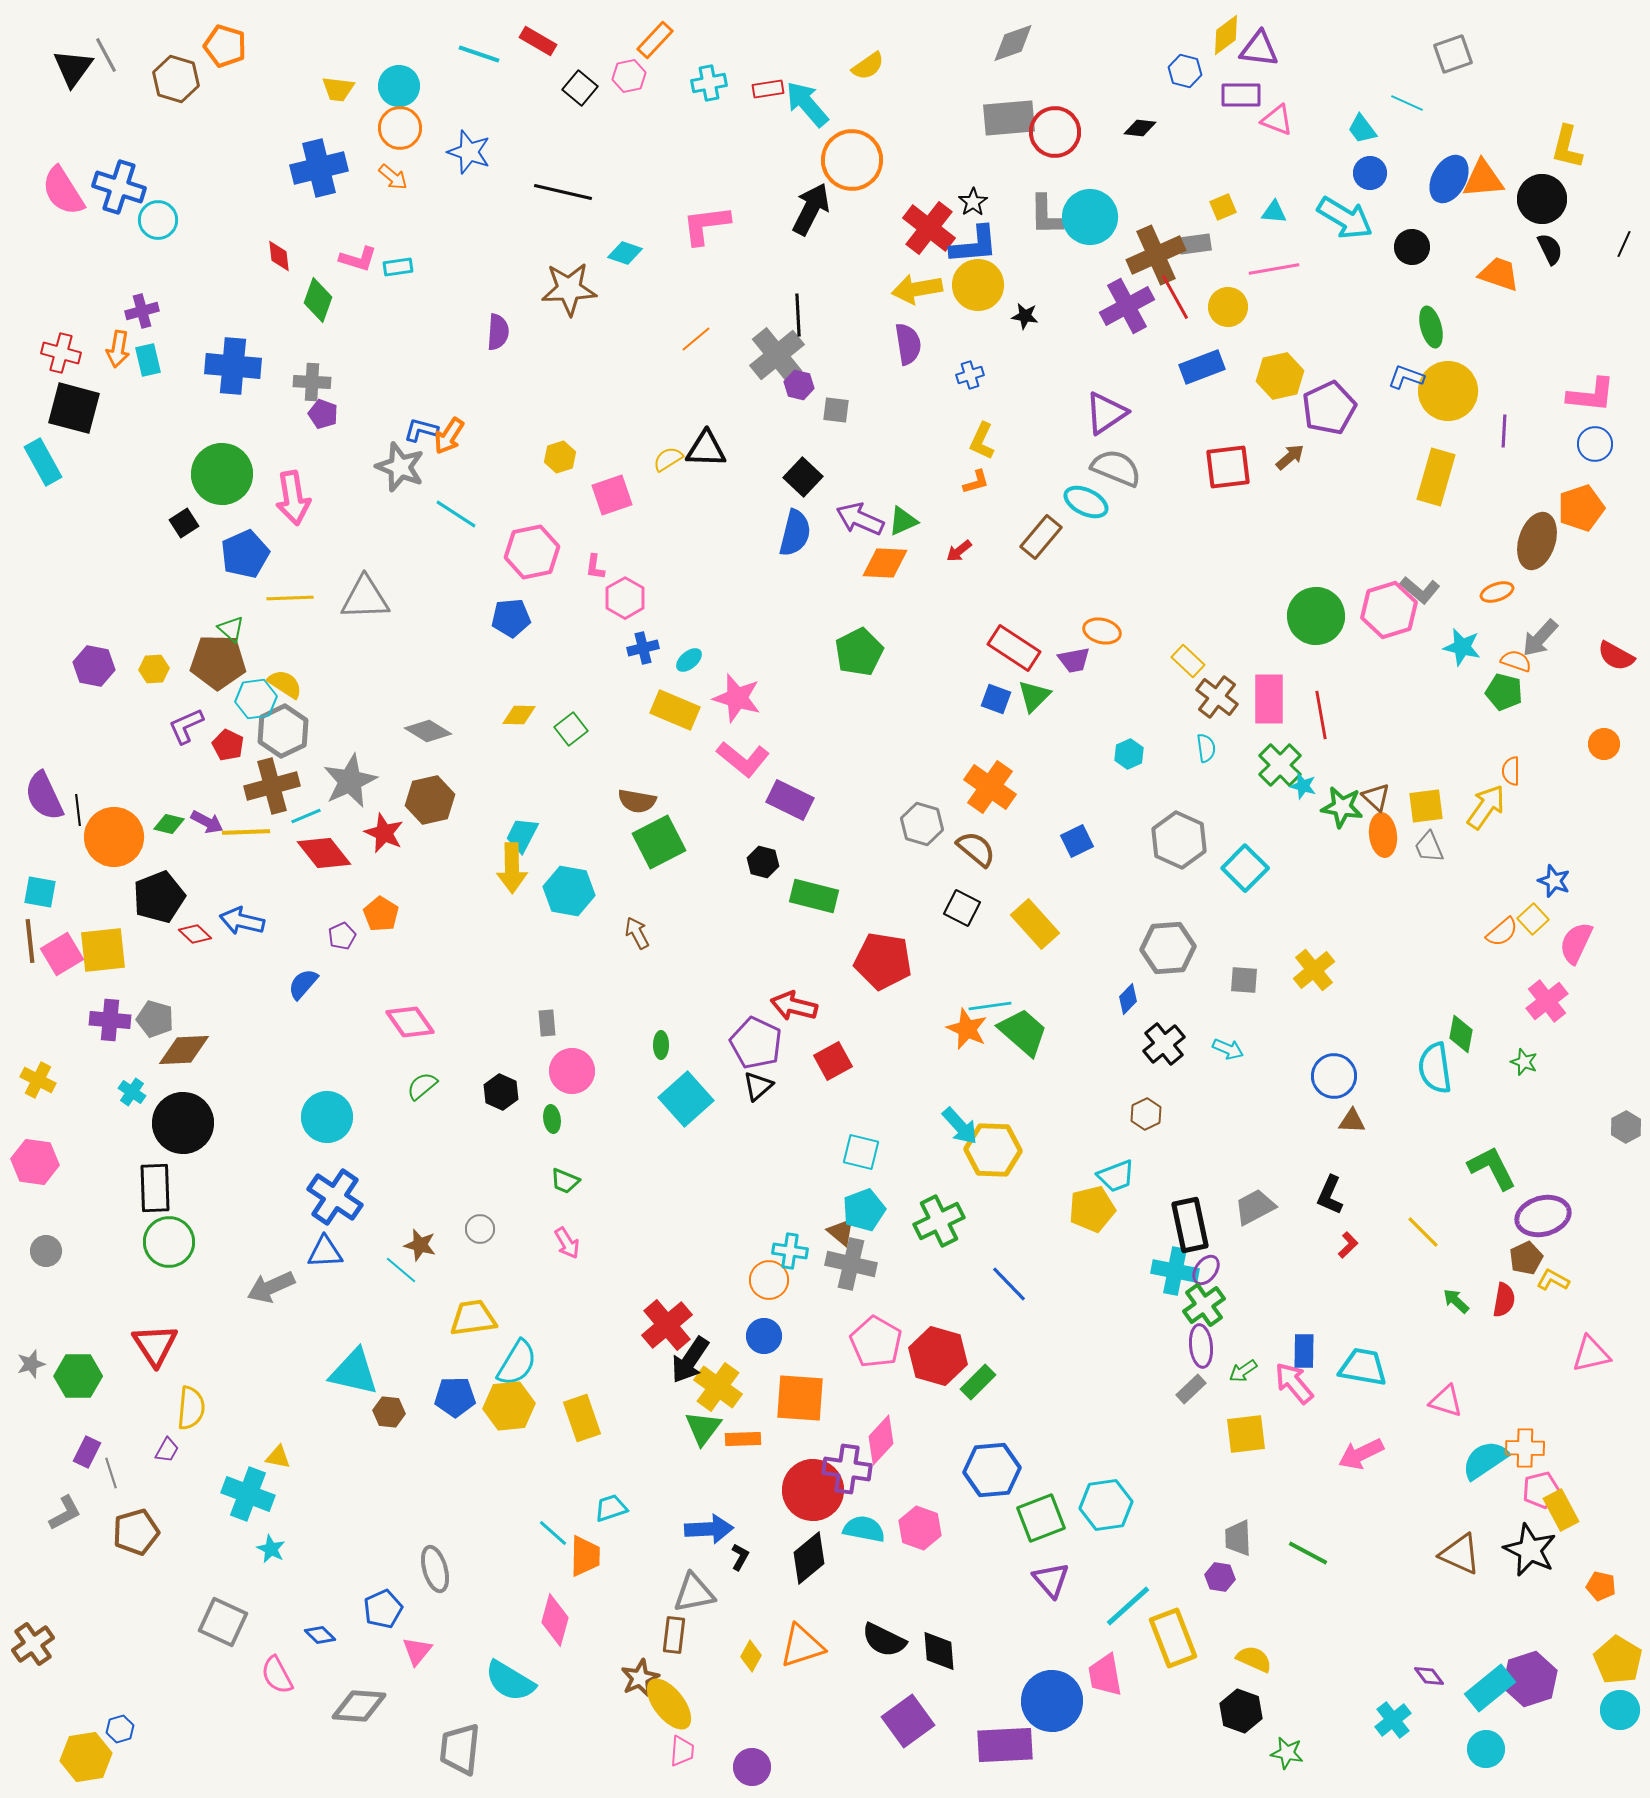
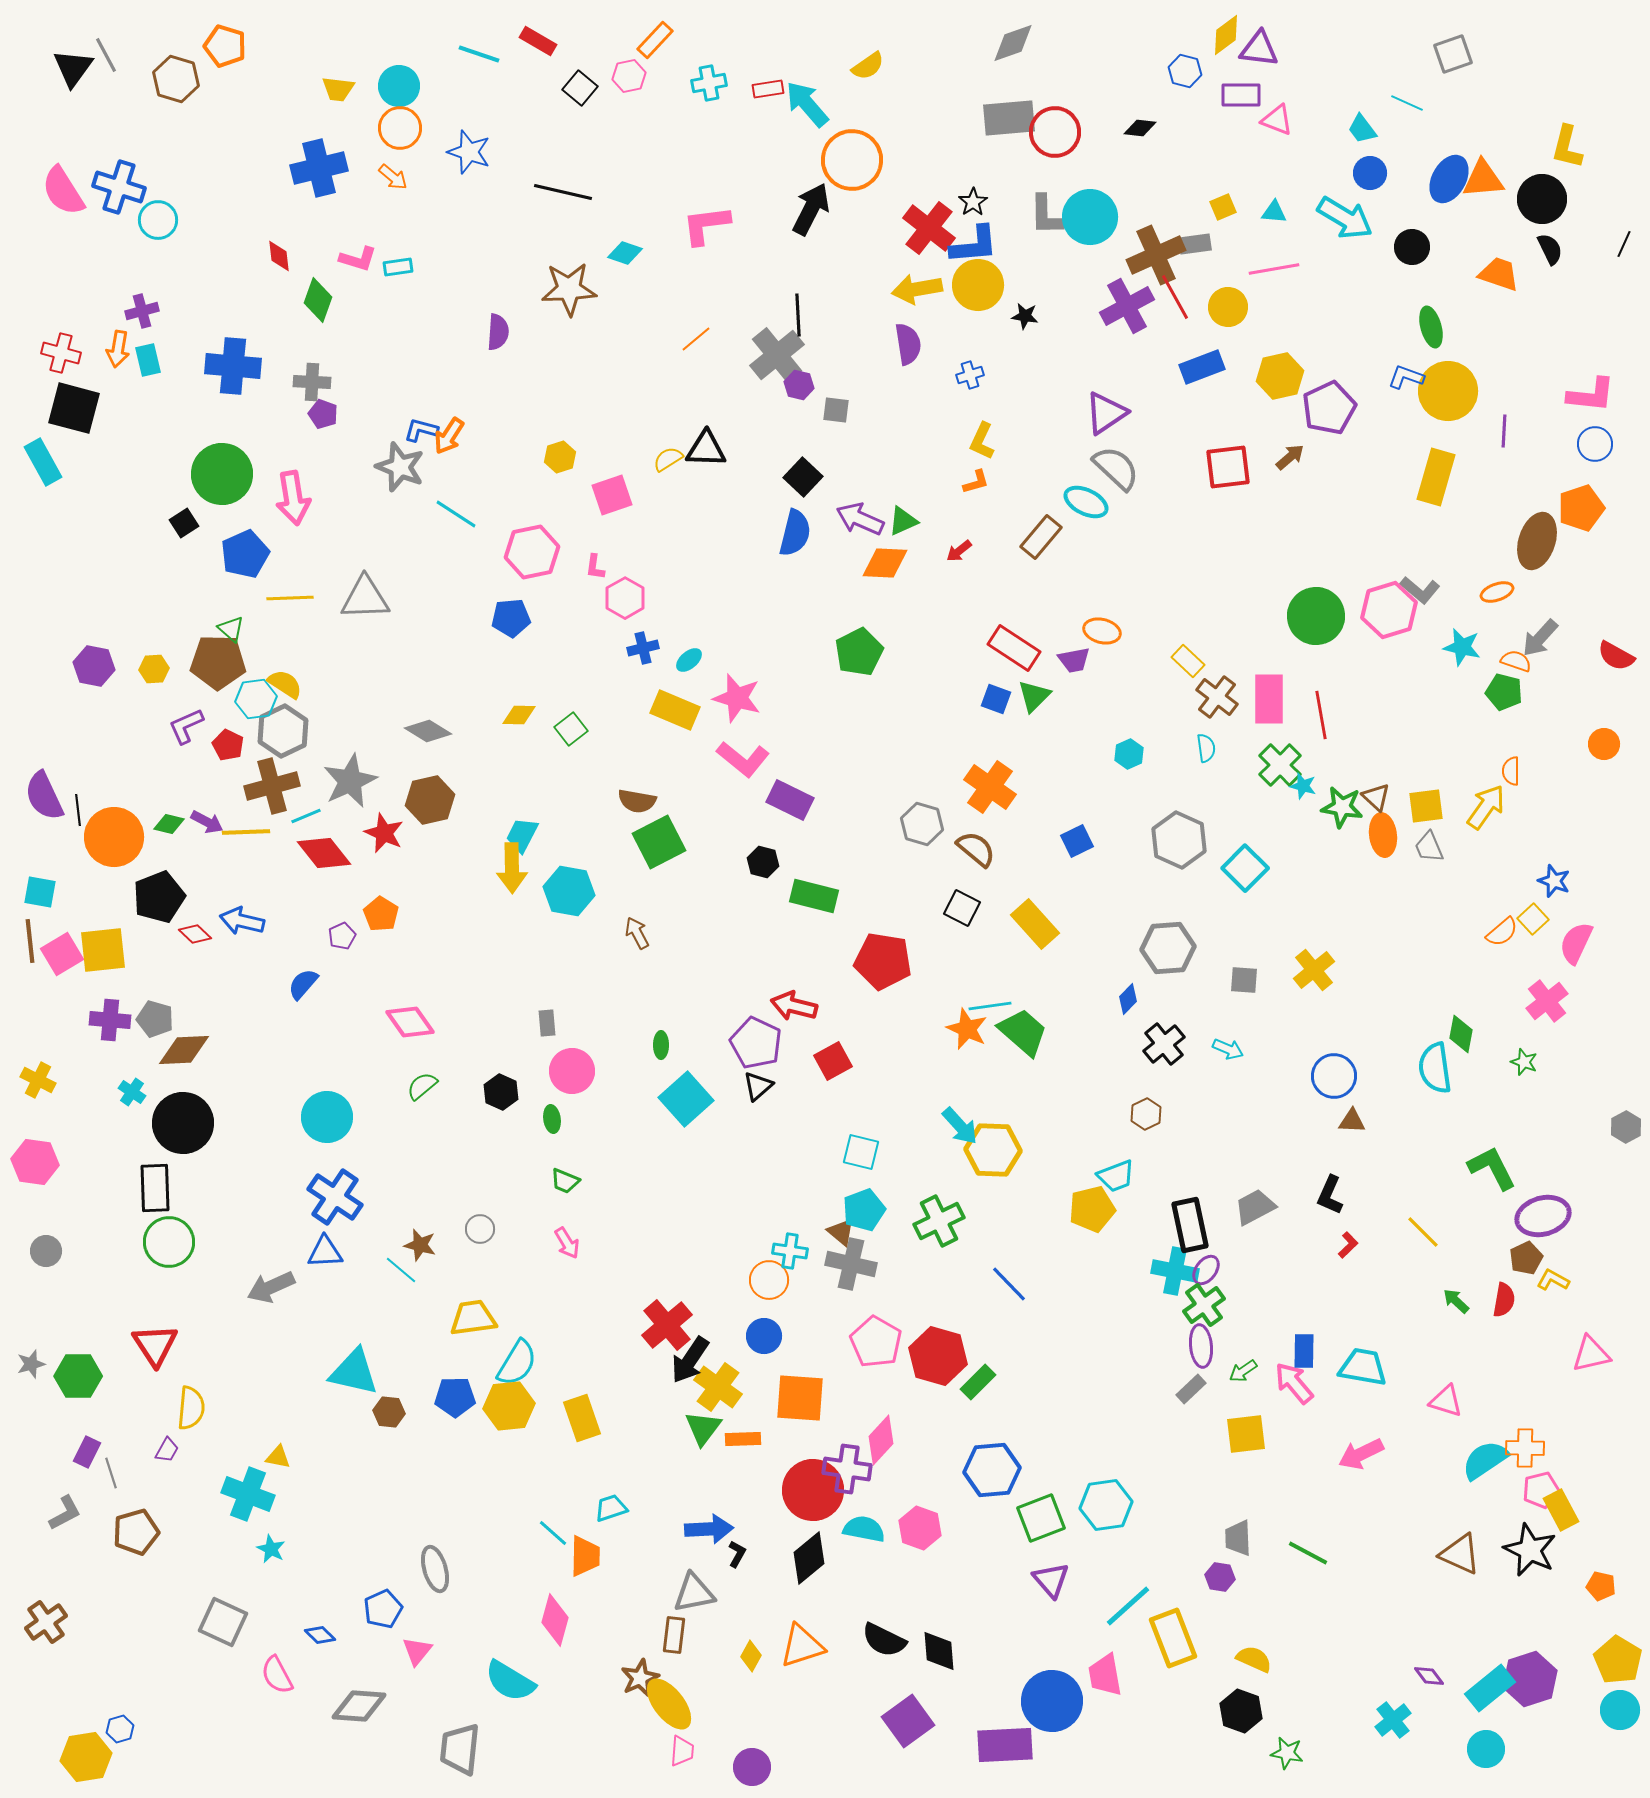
gray semicircle at (1116, 468): rotated 21 degrees clockwise
black L-shape at (740, 1557): moved 3 px left, 3 px up
brown cross at (33, 1644): moved 13 px right, 22 px up
